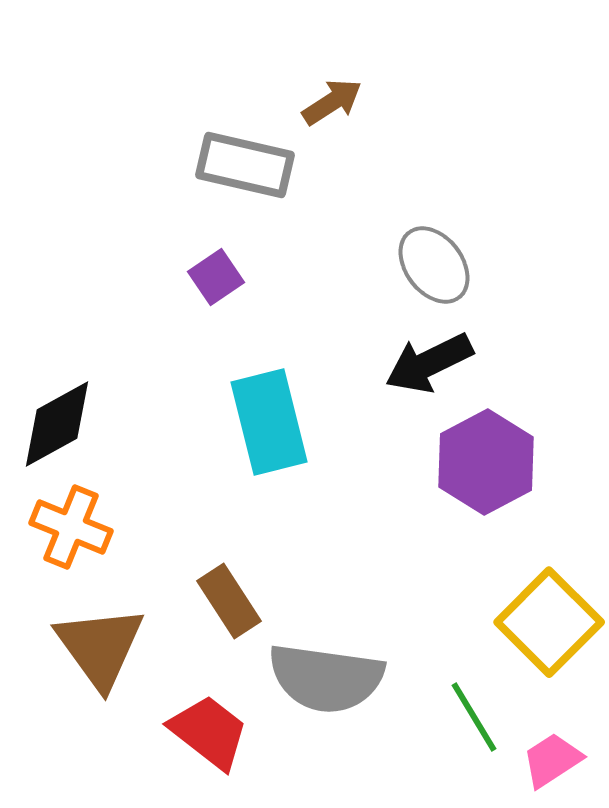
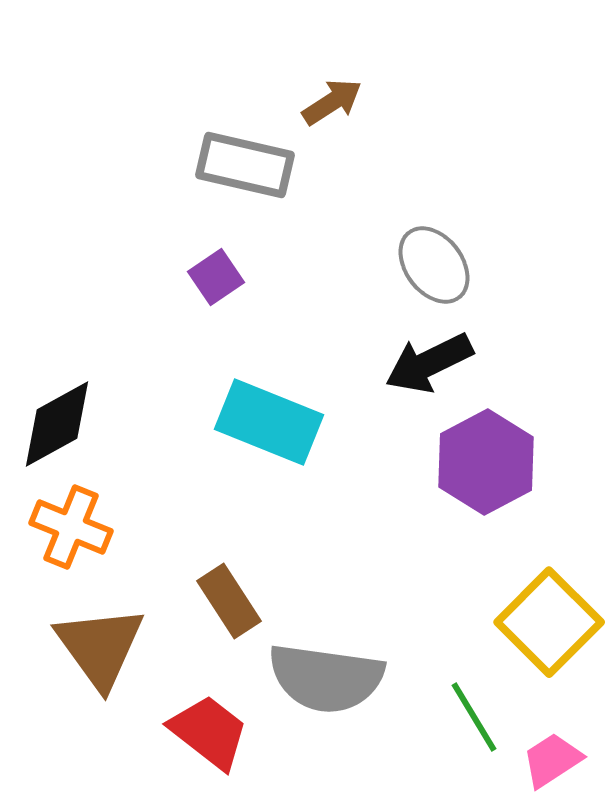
cyan rectangle: rotated 54 degrees counterclockwise
